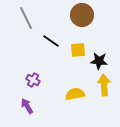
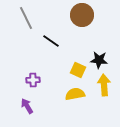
yellow square: moved 20 px down; rotated 28 degrees clockwise
black star: moved 1 px up
purple cross: rotated 32 degrees counterclockwise
